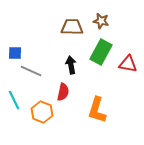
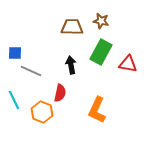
red semicircle: moved 3 px left, 1 px down
orange L-shape: rotated 8 degrees clockwise
